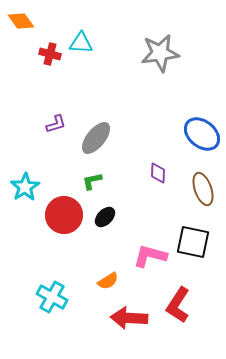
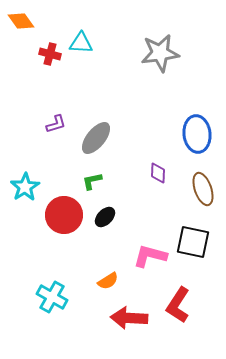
blue ellipse: moved 5 px left; rotated 45 degrees clockwise
